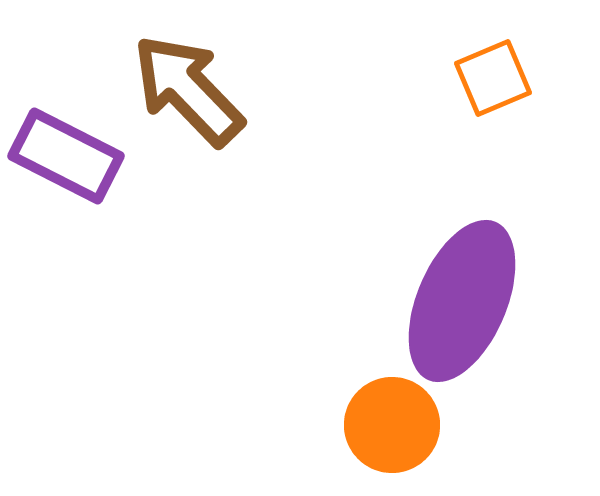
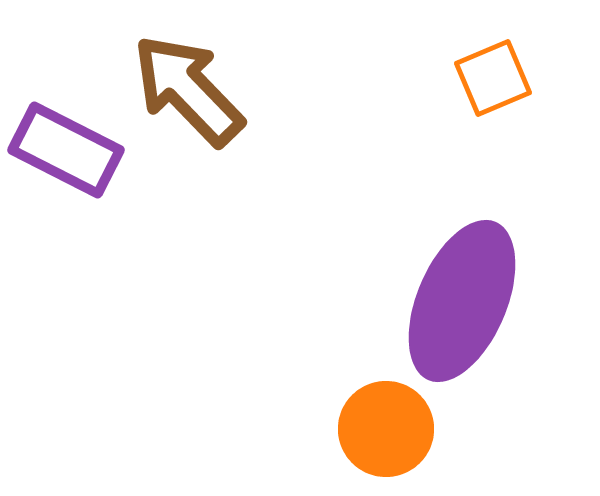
purple rectangle: moved 6 px up
orange circle: moved 6 px left, 4 px down
